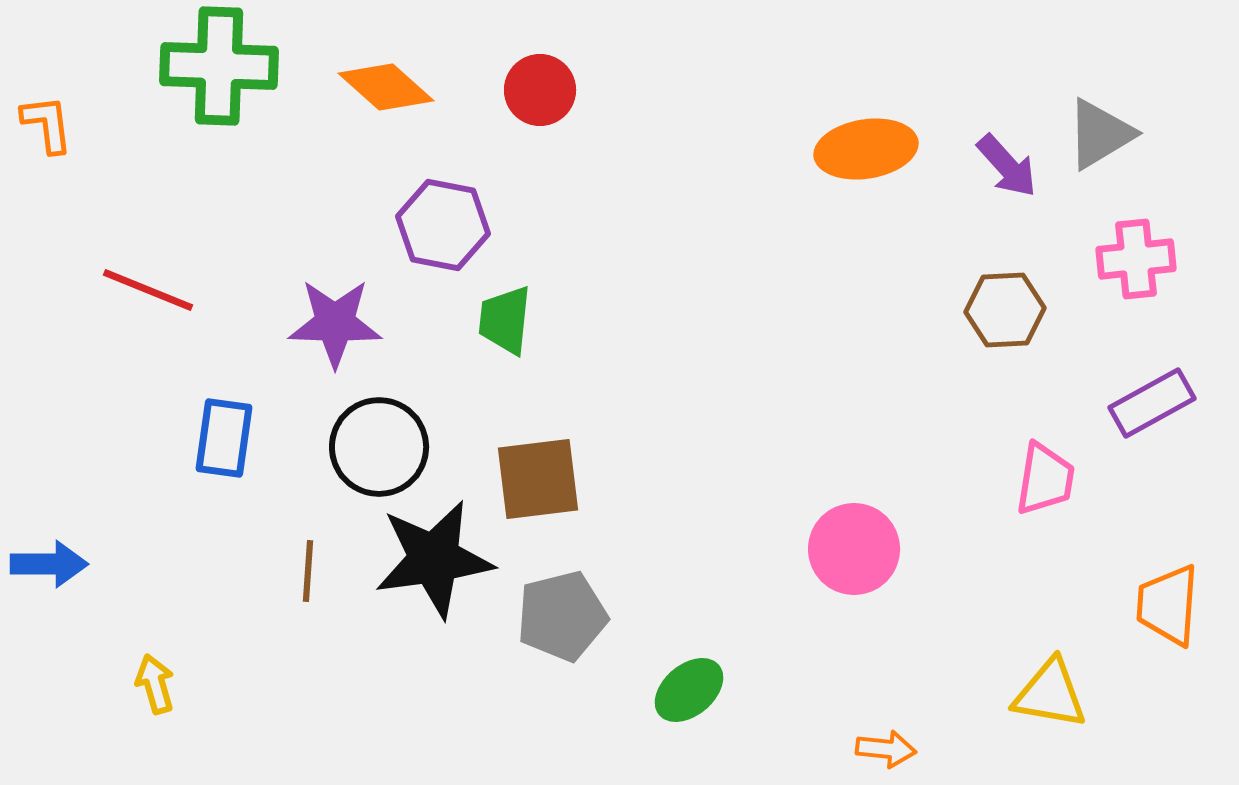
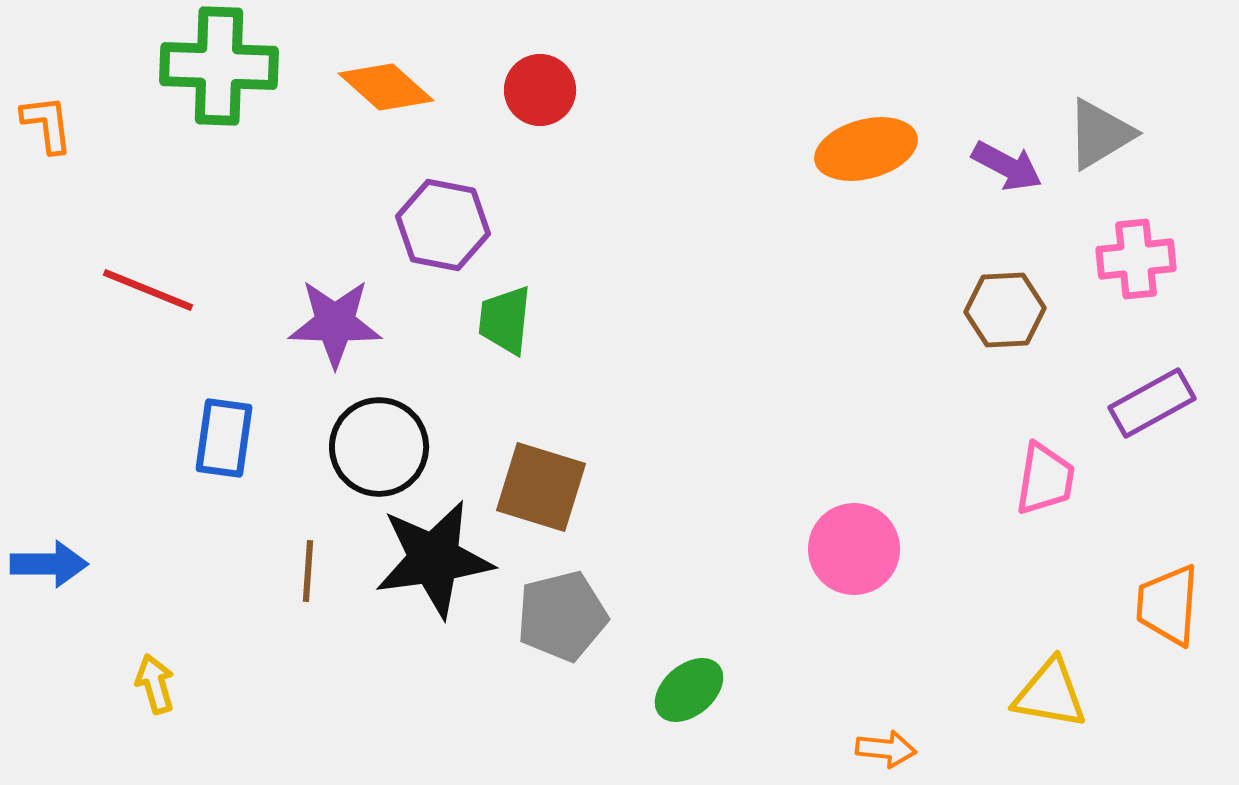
orange ellipse: rotated 6 degrees counterclockwise
purple arrow: rotated 20 degrees counterclockwise
brown square: moved 3 px right, 8 px down; rotated 24 degrees clockwise
